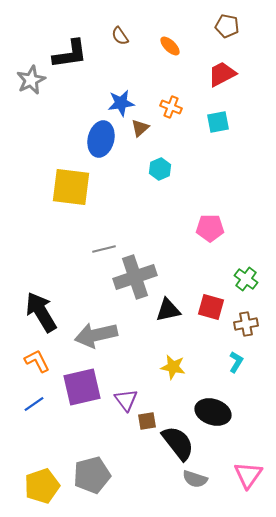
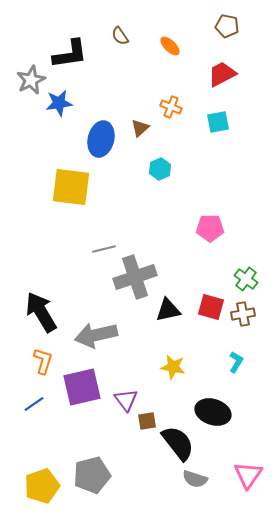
blue star: moved 62 px left
brown cross: moved 3 px left, 10 px up
orange L-shape: moved 6 px right; rotated 44 degrees clockwise
